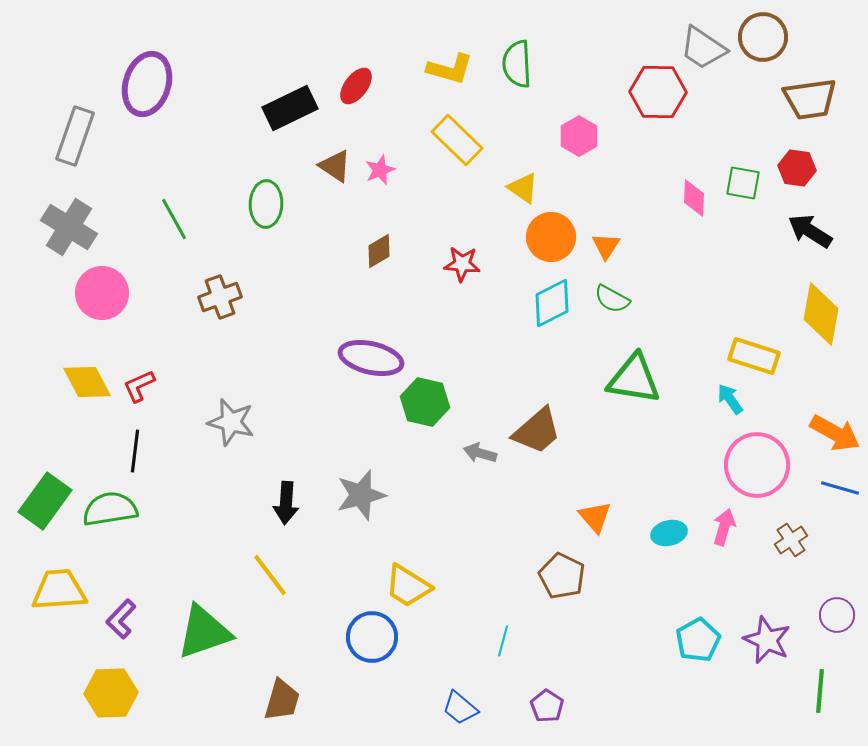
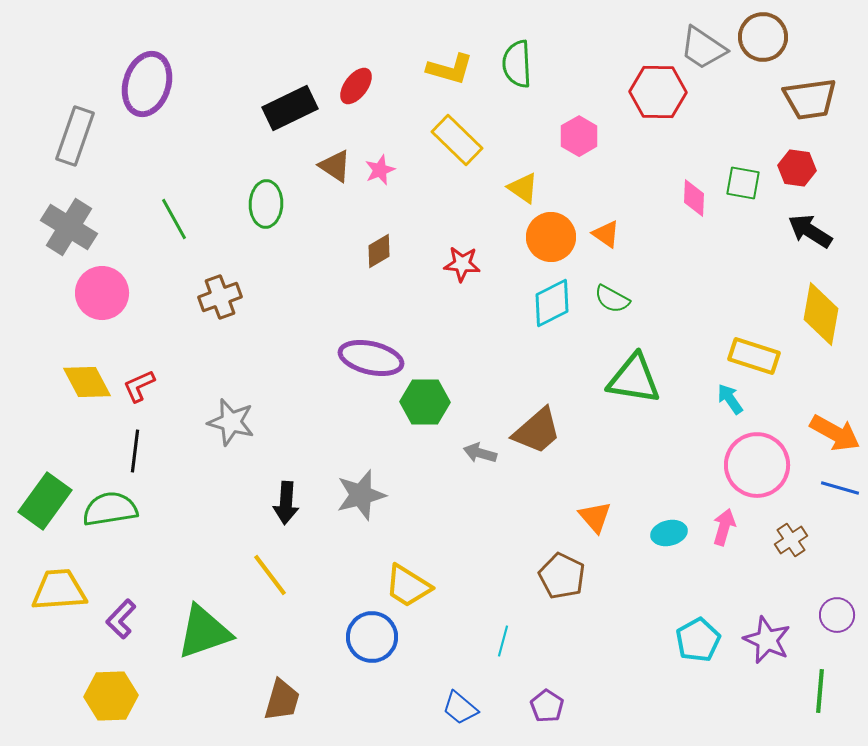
orange triangle at (606, 246): moved 12 px up; rotated 28 degrees counterclockwise
green hexagon at (425, 402): rotated 12 degrees counterclockwise
yellow hexagon at (111, 693): moved 3 px down
